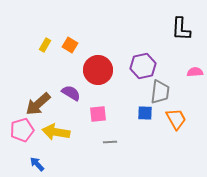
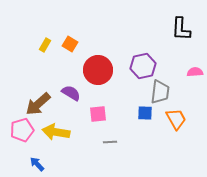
orange square: moved 1 px up
